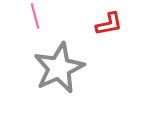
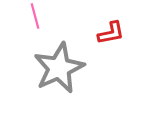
red L-shape: moved 2 px right, 9 px down
